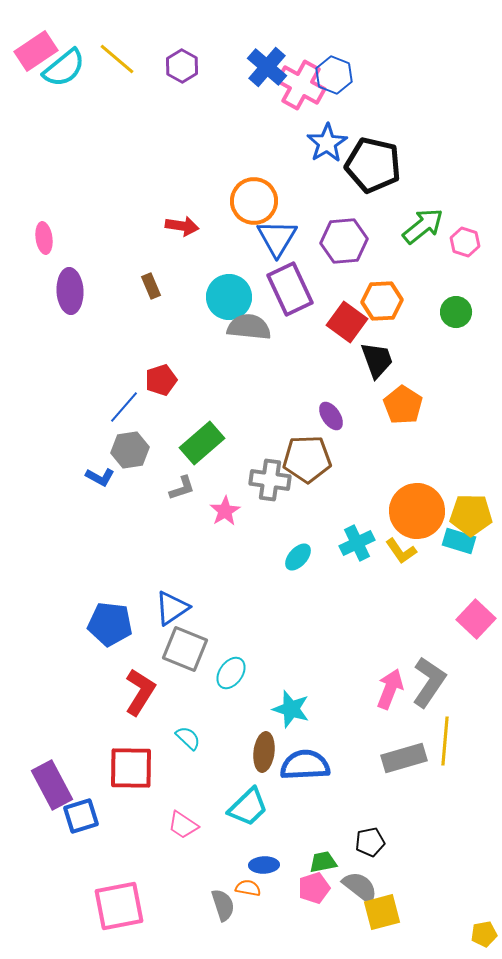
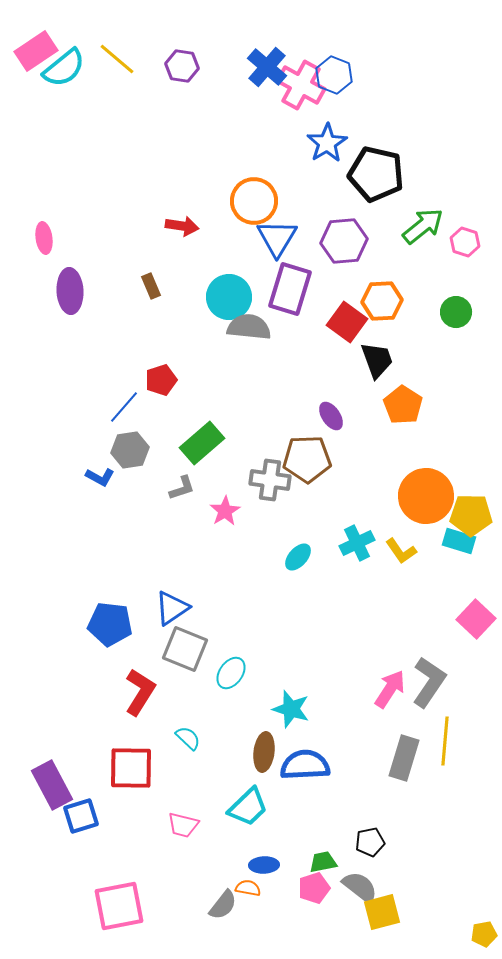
purple hexagon at (182, 66): rotated 20 degrees counterclockwise
black pentagon at (373, 165): moved 3 px right, 9 px down
purple rectangle at (290, 289): rotated 42 degrees clockwise
orange circle at (417, 511): moved 9 px right, 15 px up
pink arrow at (390, 689): rotated 12 degrees clockwise
gray rectangle at (404, 758): rotated 57 degrees counterclockwise
pink trapezoid at (183, 825): rotated 20 degrees counterclockwise
gray semicircle at (223, 905): rotated 56 degrees clockwise
